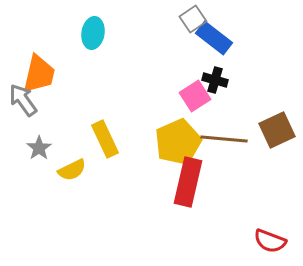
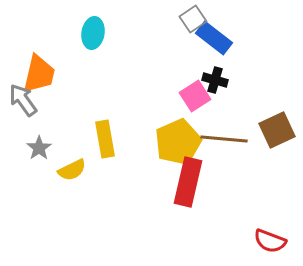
yellow rectangle: rotated 15 degrees clockwise
